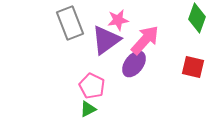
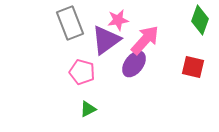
green diamond: moved 3 px right, 2 px down
pink pentagon: moved 10 px left, 14 px up; rotated 10 degrees counterclockwise
